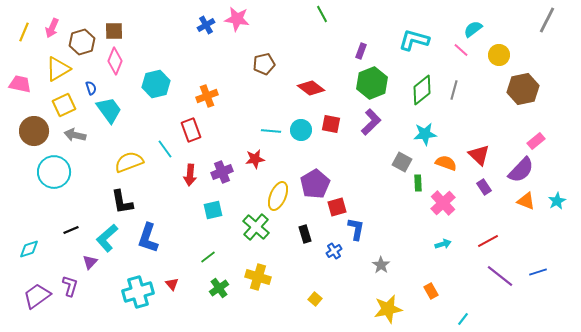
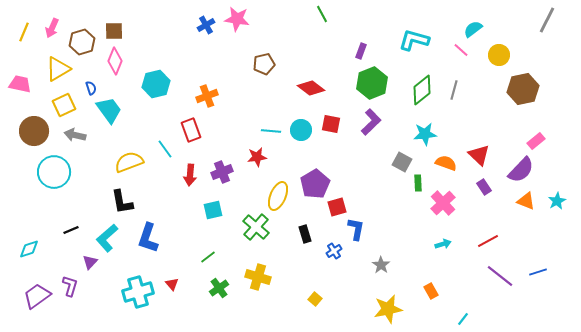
red star at (255, 159): moved 2 px right, 2 px up
